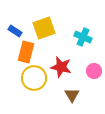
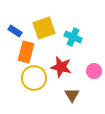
cyan cross: moved 10 px left
